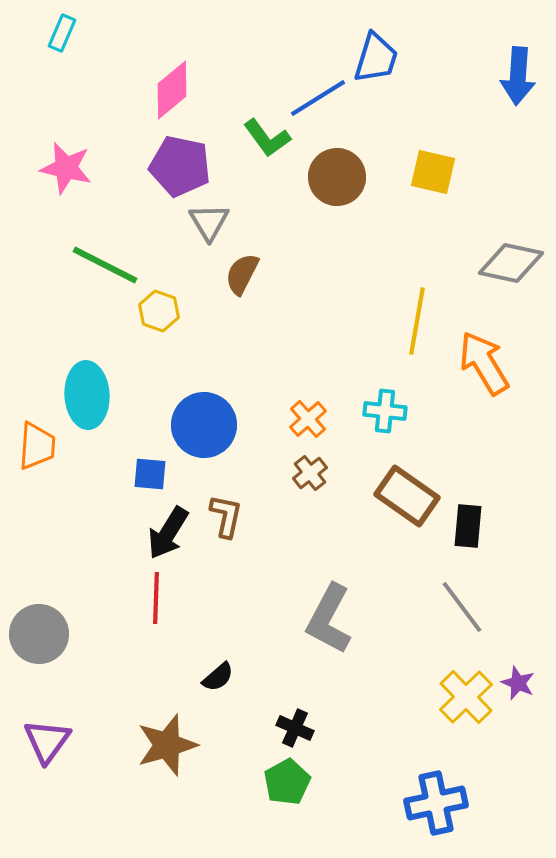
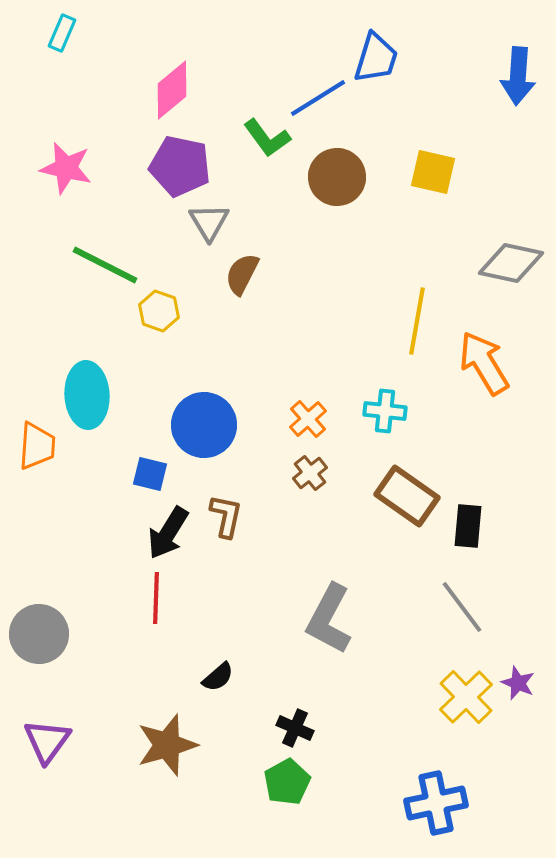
blue square: rotated 9 degrees clockwise
